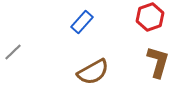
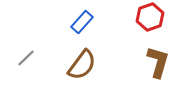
gray line: moved 13 px right, 6 px down
brown semicircle: moved 11 px left, 7 px up; rotated 24 degrees counterclockwise
